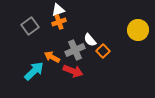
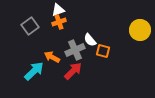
yellow circle: moved 2 px right
orange square: rotated 32 degrees counterclockwise
red arrow: rotated 66 degrees counterclockwise
